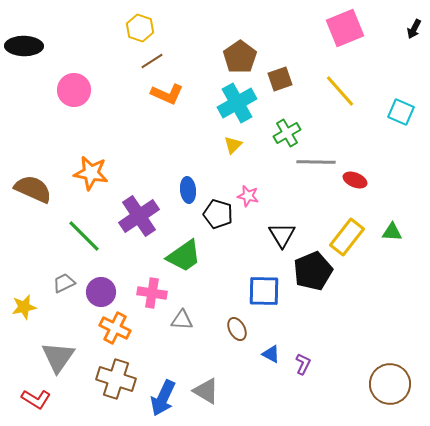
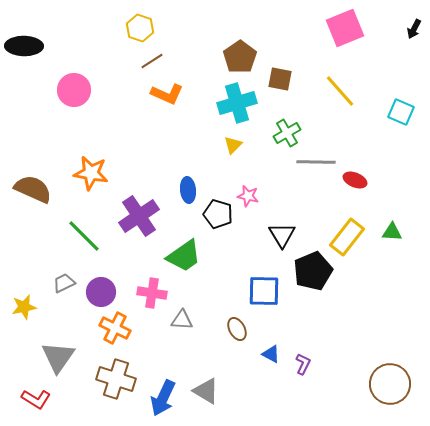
brown square at (280, 79): rotated 30 degrees clockwise
cyan cross at (237, 103): rotated 12 degrees clockwise
